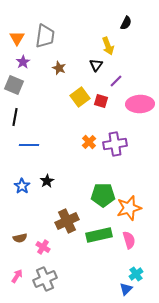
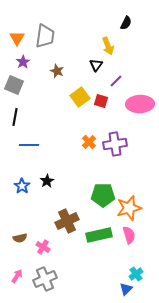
brown star: moved 2 px left, 3 px down
pink semicircle: moved 5 px up
